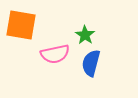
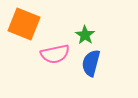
orange square: moved 3 px right, 1 px up; rotated 12 degrees clockwise
